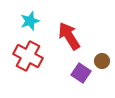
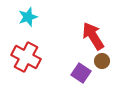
cyan star: moved 2 px left, 4 px up
red arrow: moved 24 px right
red cross: moved 2 px left, 1 px down
